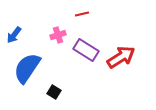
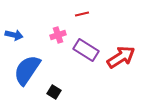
blue arrow: rotated 114 degrees counterclockwise
blue semicircle: moved 2 px down
